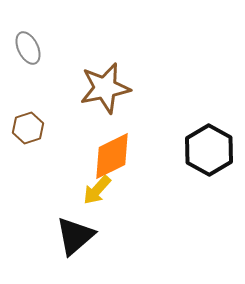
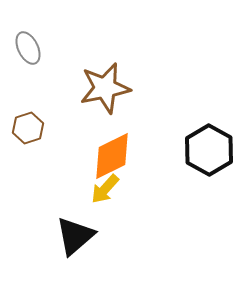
yellow arrow: moved 8 px right, 1 px up
